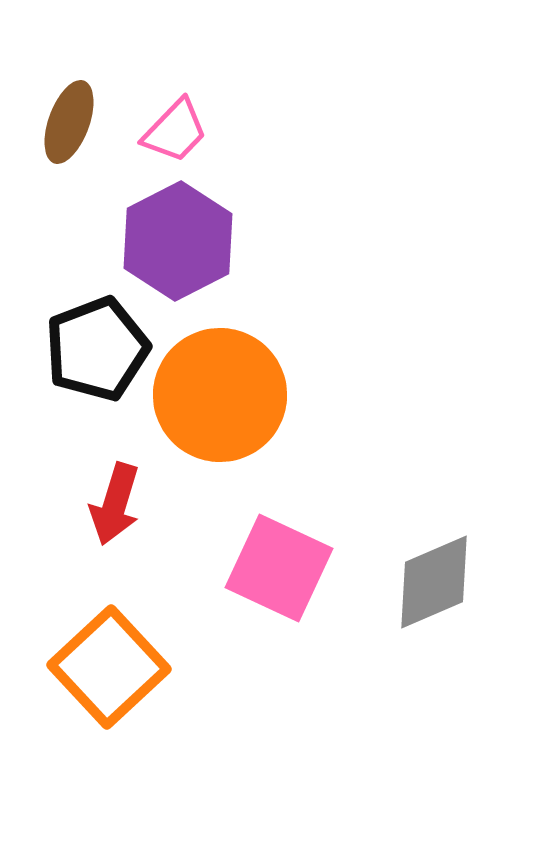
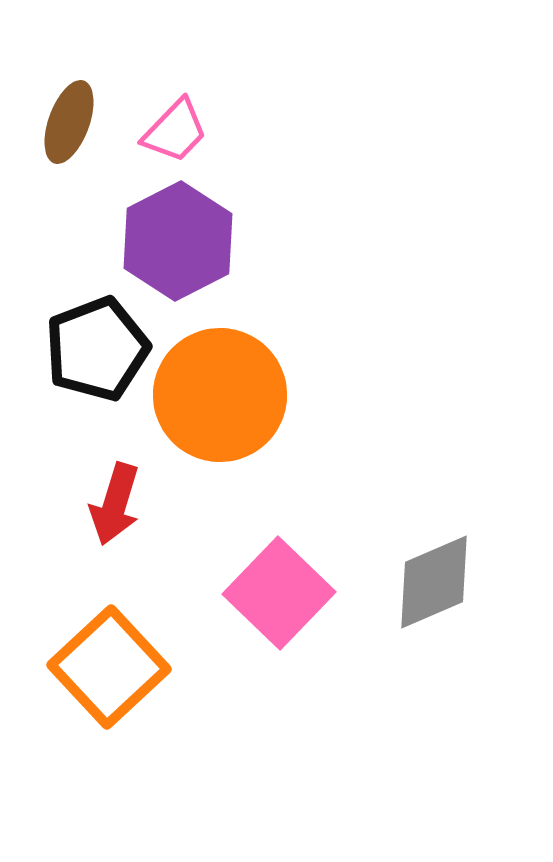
pink square: moved 25 px down; rotated 19 degrees clockwise
